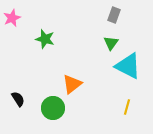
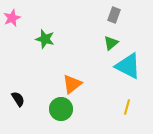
green triangle: rotated 14 degrees clockwise
green circle: moved 8 px right, 1 px down
